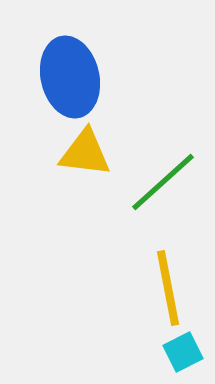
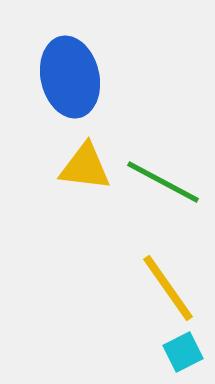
yellow triangle: moved 14 px down
green line: rotated 70 degrees clockwise
yellow line: rotated 24 degrees counterclockwise
